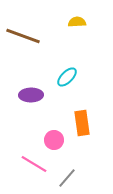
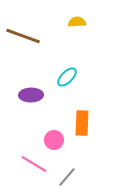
orange rectangle: rotated 10 degrees clockwise
gray line: moved 1 px up
